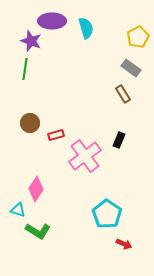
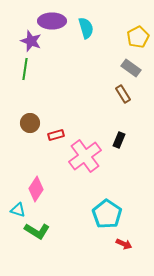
green L-shape: moved 1 px left
